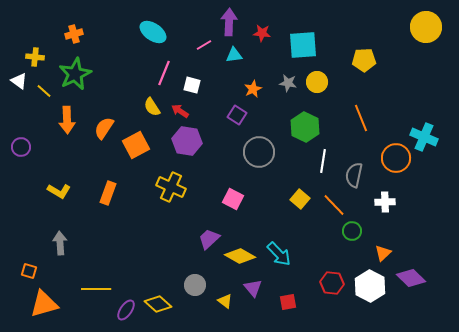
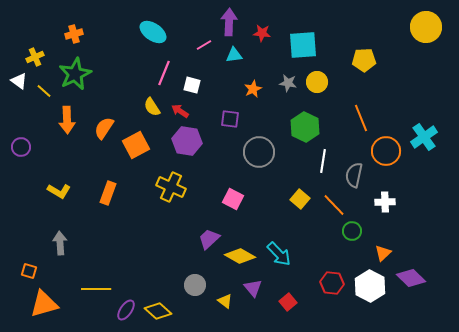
yellow cross at (35, 57): rotated 30 degrees counterclockwise
purple square at (237, 115): moved 7 px left, 4 px down; rotated 24 degrees counterclockwise
cyan cross at (424, 137): rotated 32 degrees clockwise
orange circle at (396, 158): moved 10 px left, 7 px up
red square at (288, 302): rotated 30 degrees counterclockwise
yellow diamond at (158, 304): moved 7 px down
